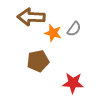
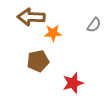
gray semicircle: moved 20 px right, 4 px up
orange star: rotated 18 degrees counterclockwise
red star: rotated 20 degrees counterclockwise
